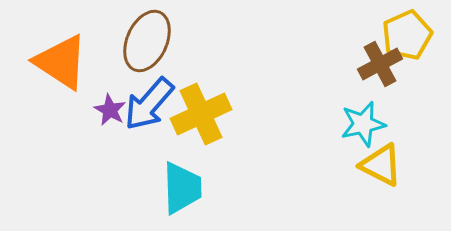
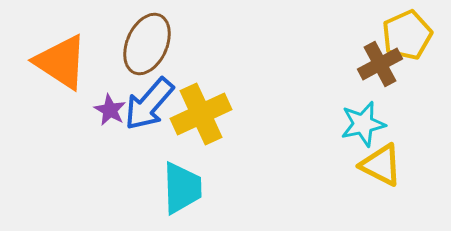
brown ellipse: moved 3 px down
